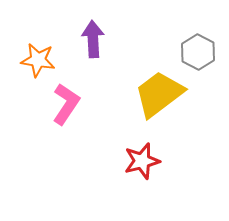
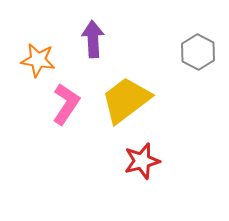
yellow trapezoid: moved 33 px left, 6 px down
